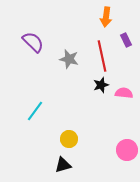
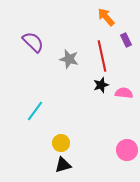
orange arrow: rotated 132 degrees clockwise
yellow circle: moved 8 px left, 4 px down
